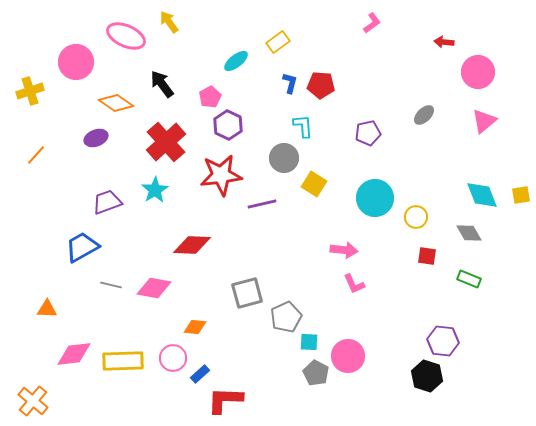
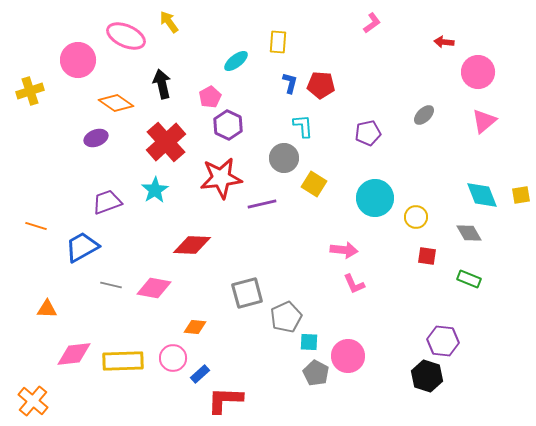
yellow rectangle at (278, 42): rotated 50 degrees counterclockwise
pink circle at (76, 62): moved 2 px right, 2 px up
black arrow at (162, 84): rotated 24 degrees clockwise
orange line at (36, 155): moved 71 px down; rotated 65 degrees clockwise
red star at (221, 175): moved 3 px down
